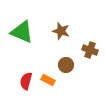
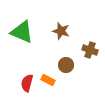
red semicircle: moved 1 px right, 2 px down
